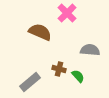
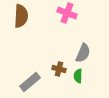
pink cross: rotated 24 degrees counterclockwise
brown semicircle: moved 19 px left, 16 px up; rotated 70 degrees clockwise
gray semicircle: moved 7 px left, 3 px down; rotated 108 degrees clockwise
green semicircle: rotated 136 degrees counterclockwise
